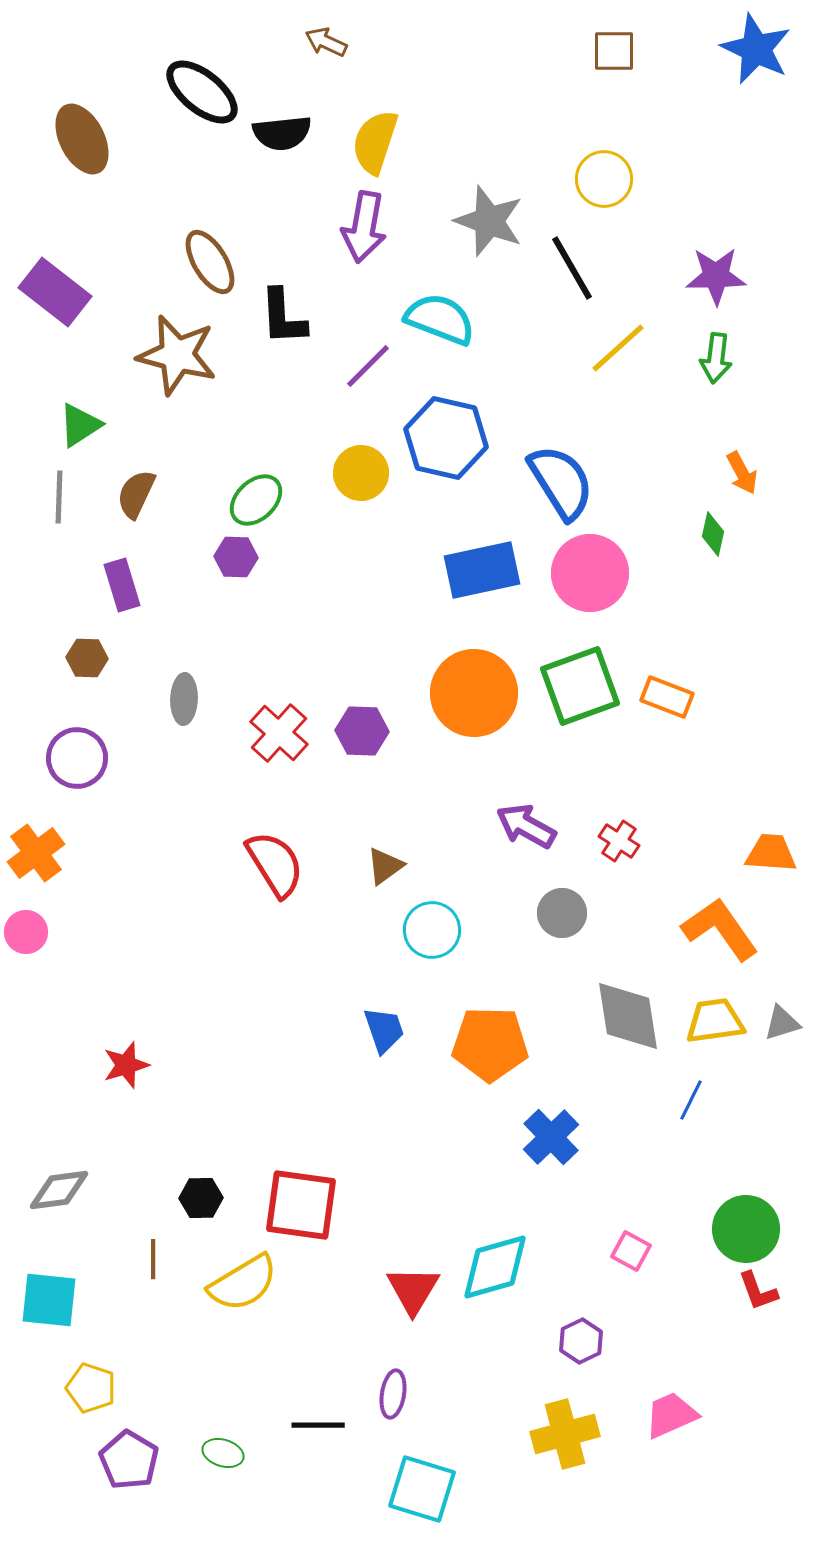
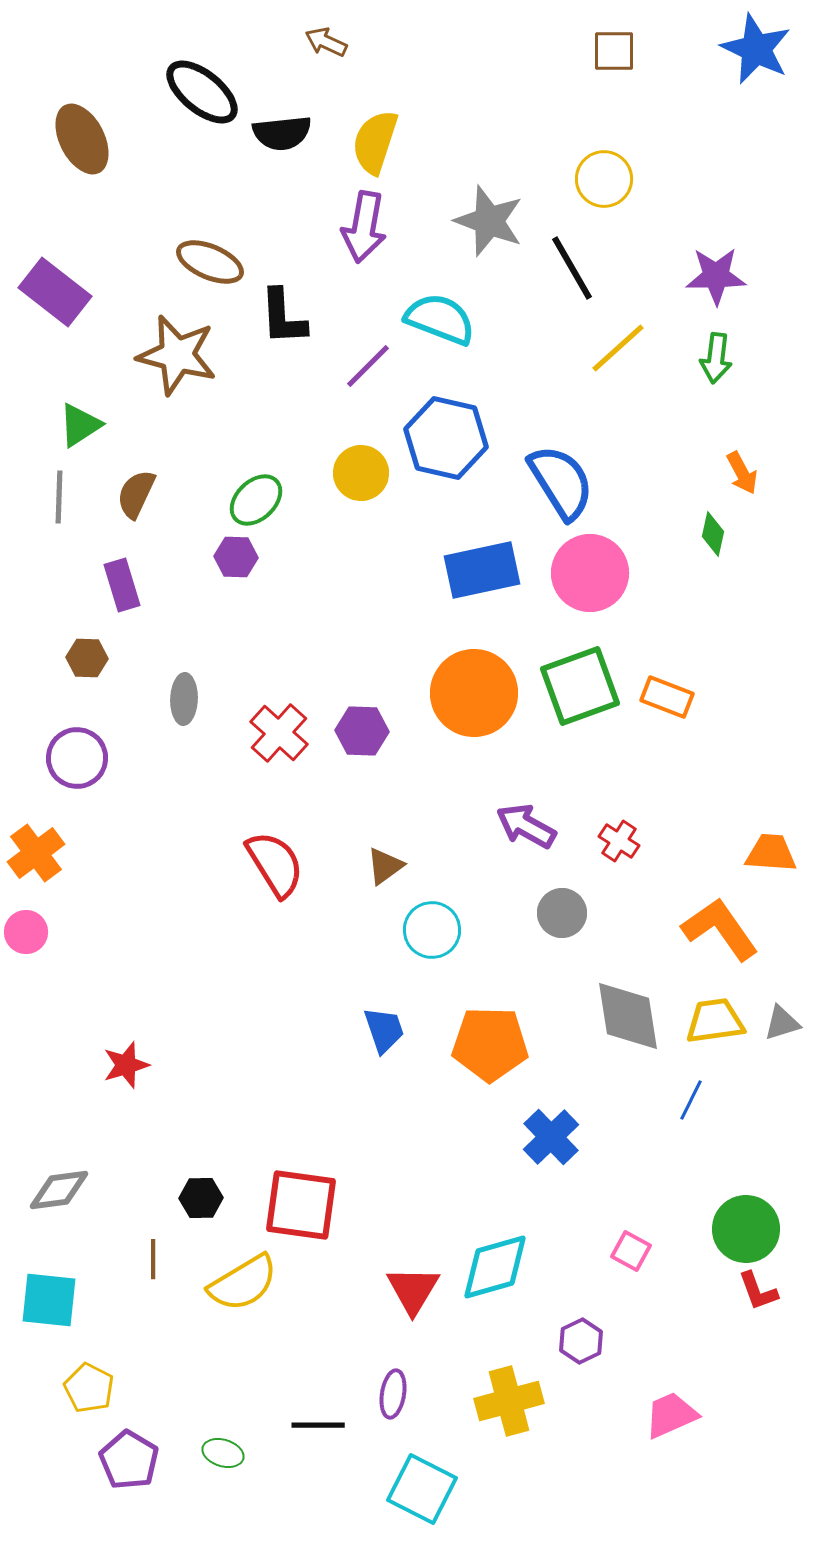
brown ellipse at (210, 262): rotated 36 degrees counterclockwise
yellow pentagon at (91, 1388): moved 2 px left; rotated 9 degrees clockwise
yellow cross at (565, 1434): moved 56 px left, 33 px up
cyan square at (422, 1489): rotated 10 degrees clockwise
